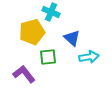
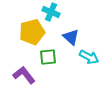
blue triangle: moved 1 px left, 1 px up
cyan arrow: rotated 36 degrees clockwise
purple L-shape: moved 1 px down
